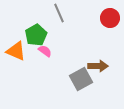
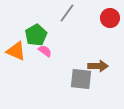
gray line: moved 8 px right; rotated 60 degrees clockwise
gray square: rotated 35 degrees clockwise
